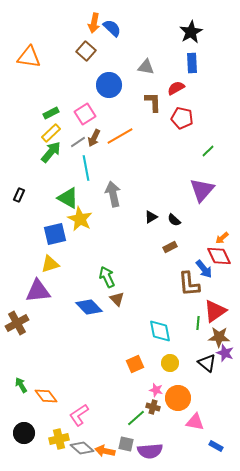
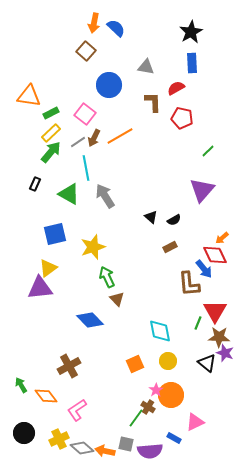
blue semicircle at (112, 28): moved 4 px right
orange triangle at (29, 57): moved 39 px down
pink square at (85, 114): rotated 20 degrees counterclockwise
gray arrow at (113, 194): moved 8 px left, 2 px down; rotated 20 degrees counterclockwise
black rectangle at (19, 195): moved 16 px right, 11 px up
green triangle at (68, 198): moved 1 px right, 4 px up
black triangle at (151, 217): rotated 48 degrees counterclockwise
yellow star at (80, 219): moved 13 px right, 28 px down; rotated 25 degrees clockwise
black semicircle at (174, 220): rotated 72 degrees counterclockwise
red diamond at (219, 256): moved 4 px left, 1 px up
yellow triangle at (50, 264): moved 2 px left, 4 px down; rotated 18 degrees counterclockwise
purple triangle at (38, 291): moved 2 px right, 3 px up
blue diamond at (89, 307): moved 1 px right, 13 px down
red triangle at (215, 311): rotated 25 degrees counterclockwise
brown cross at (17, 323): moved 52 px right, 43 px down
green line at (198, 323): rotated 16 degrees clockwise
yellow circle at (170, 363): moved 2 px left, 2 px up
pink star at (156, 390): rotated 24 degrees clockwise
orange circle at (178, 398): moved 7 px left, 3 px up
brown cross at (153, 407): moved 5 px left; rotated 16 degrees clockwise
pink L-shape at (79, 415): moved 2 px left, 5 px up
green line at (136, 418): rotated 12 degrees counterclockwise
pink triangle at (195, 422): rotated 36 degrees counterclockwise
yellow cross at (59, 439): rotated 12 degrees counterclockwise
blue rectangle at (216, 446): moved 42 px left, 8 px up
